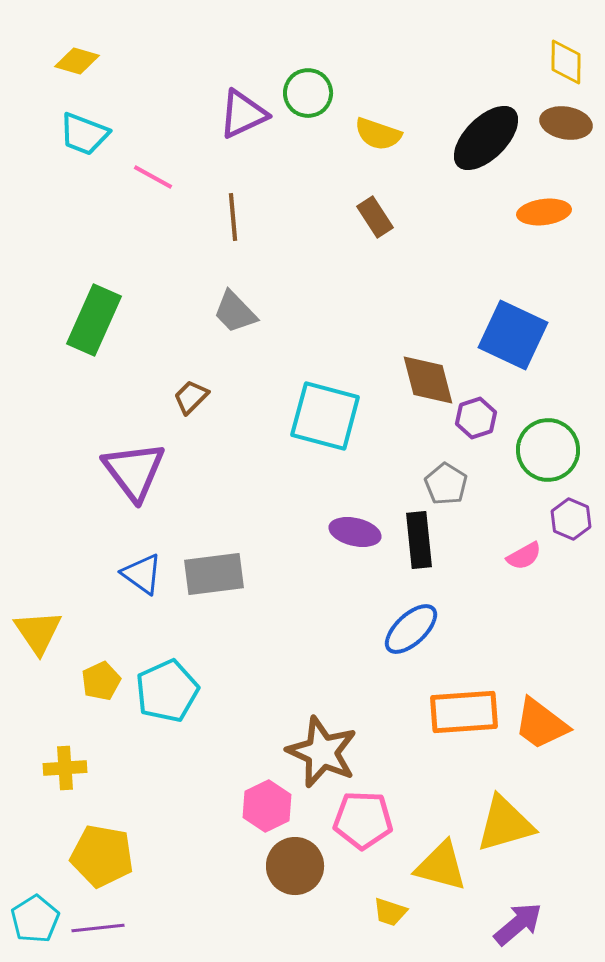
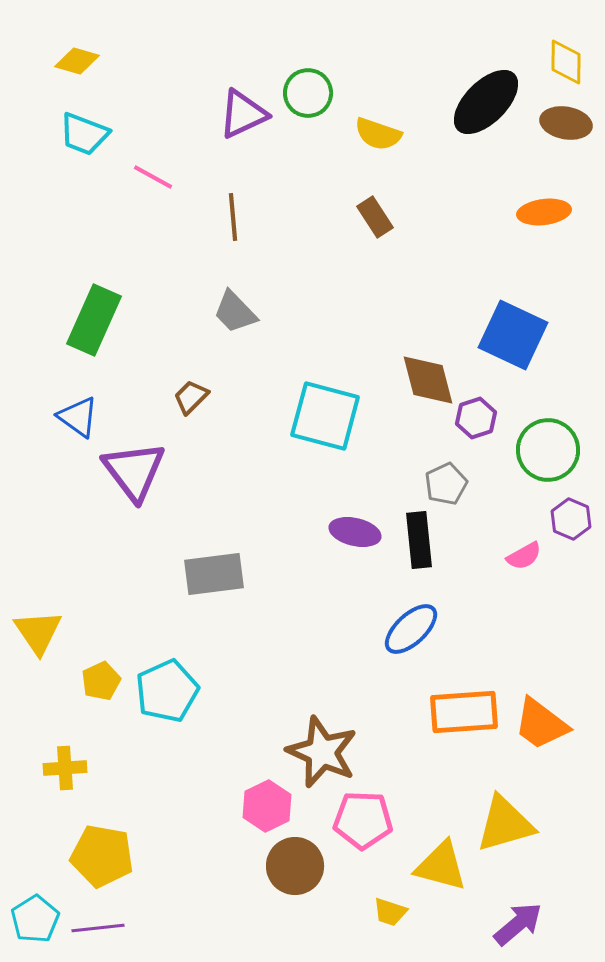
black ellipse at (486, 138): moved 36 px up
gray pentagon at (446, 484): rotated 15 degrees clockwise
blue triangle at (142, 574): moved 64 px left, 157 px up
